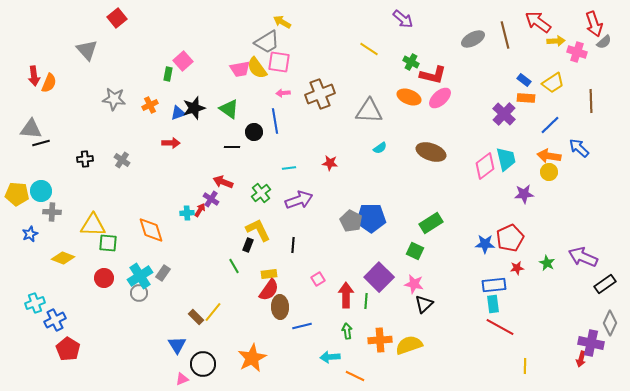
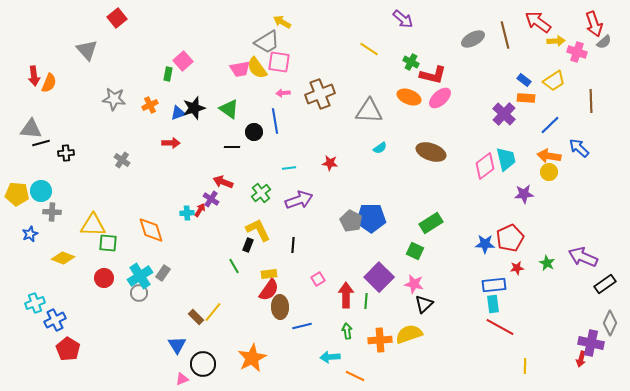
yellow trapezoid at (553, 83): moved 1 px right, 2 px up
black cross at (85, 159): moved 19 px left, 6 px up
yellow semicircle at (409, 345): moved 11 px up
